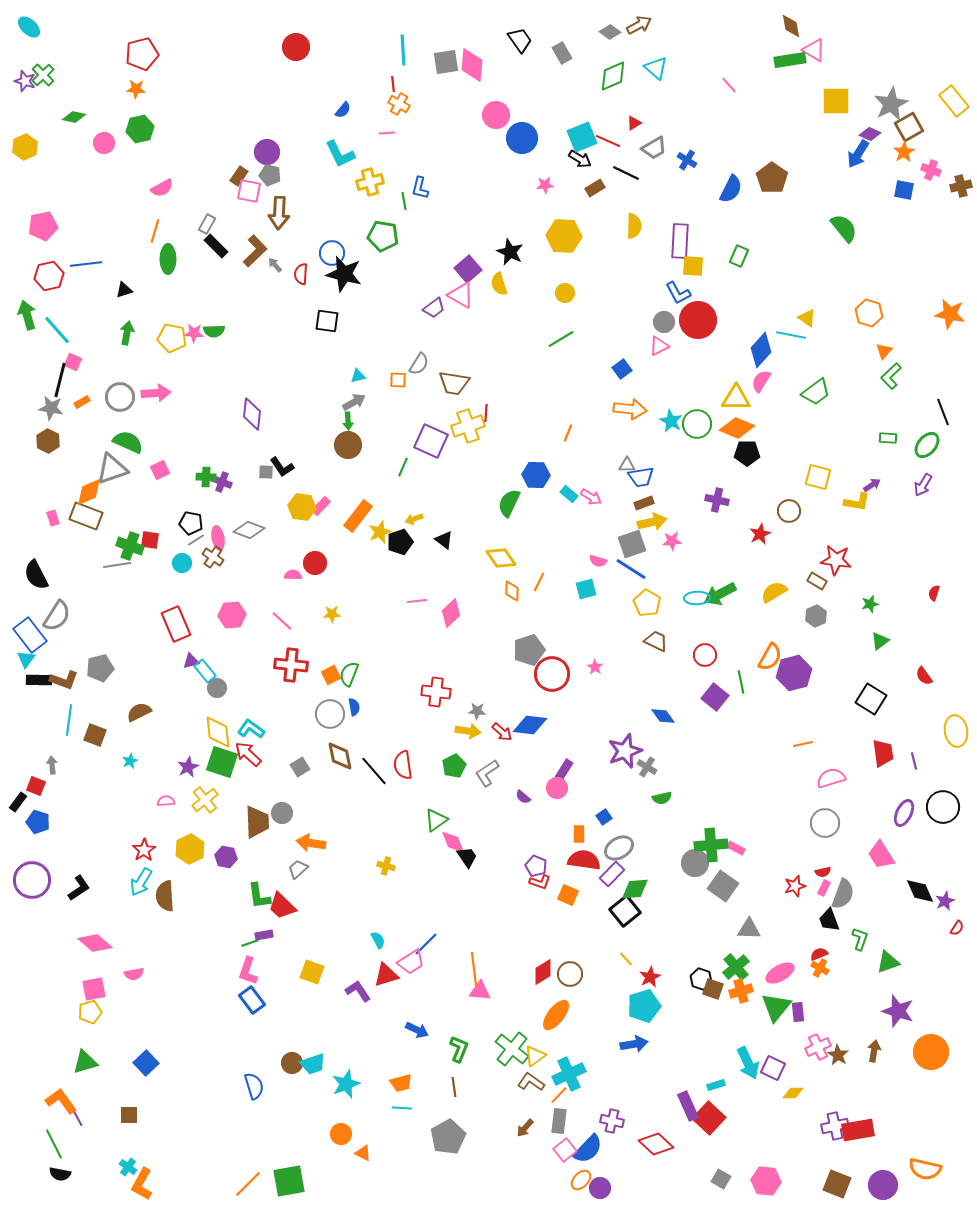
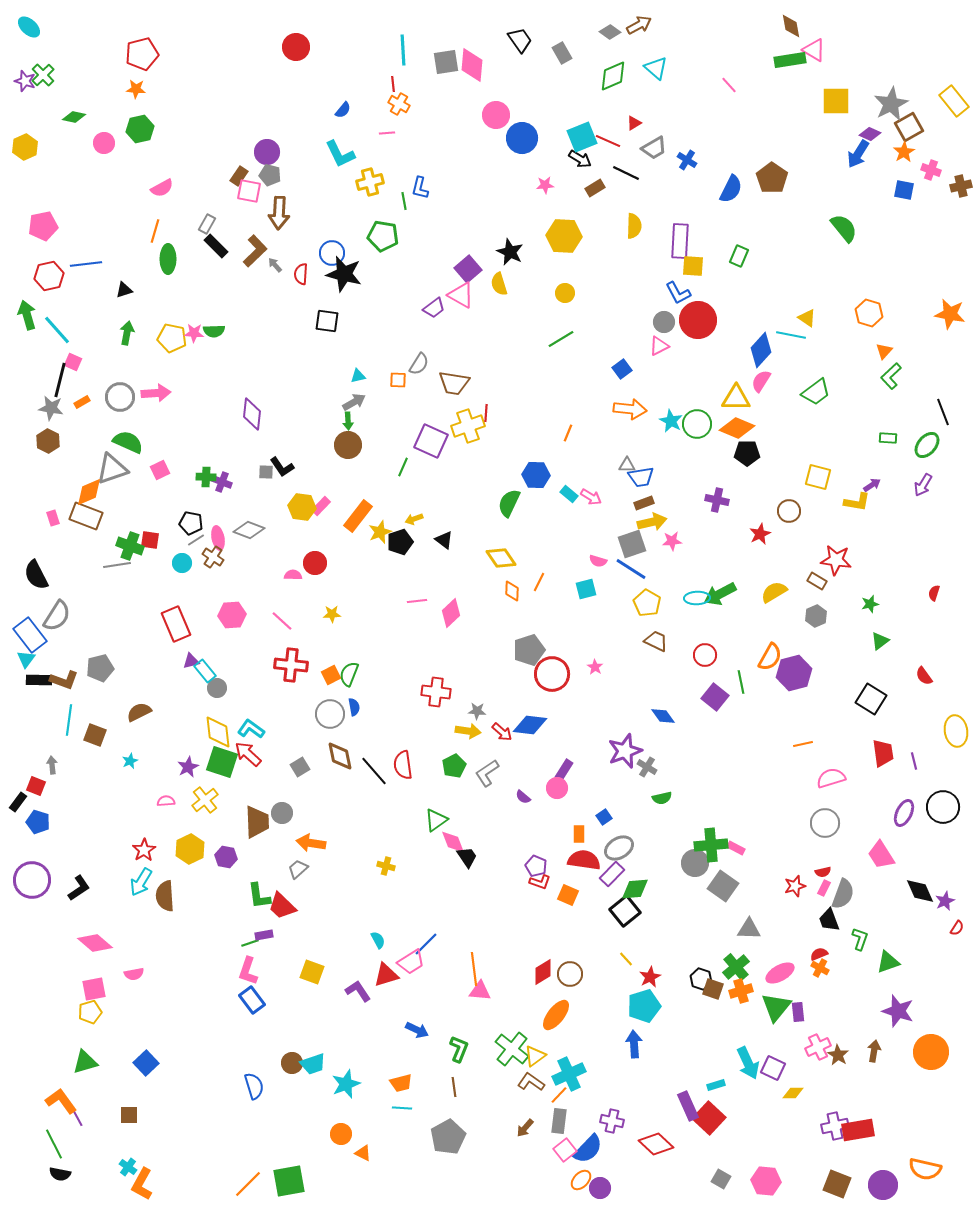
blue arrow at (634, 1044): rotated 84 degrees counterclockwise
